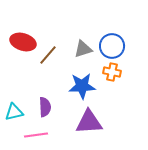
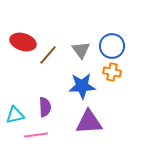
gray triangle: moved 2 px left, 1 px down; rotated 48 degrees counterclockwise
cyan triangle: moved 1 px right, 3 px down
